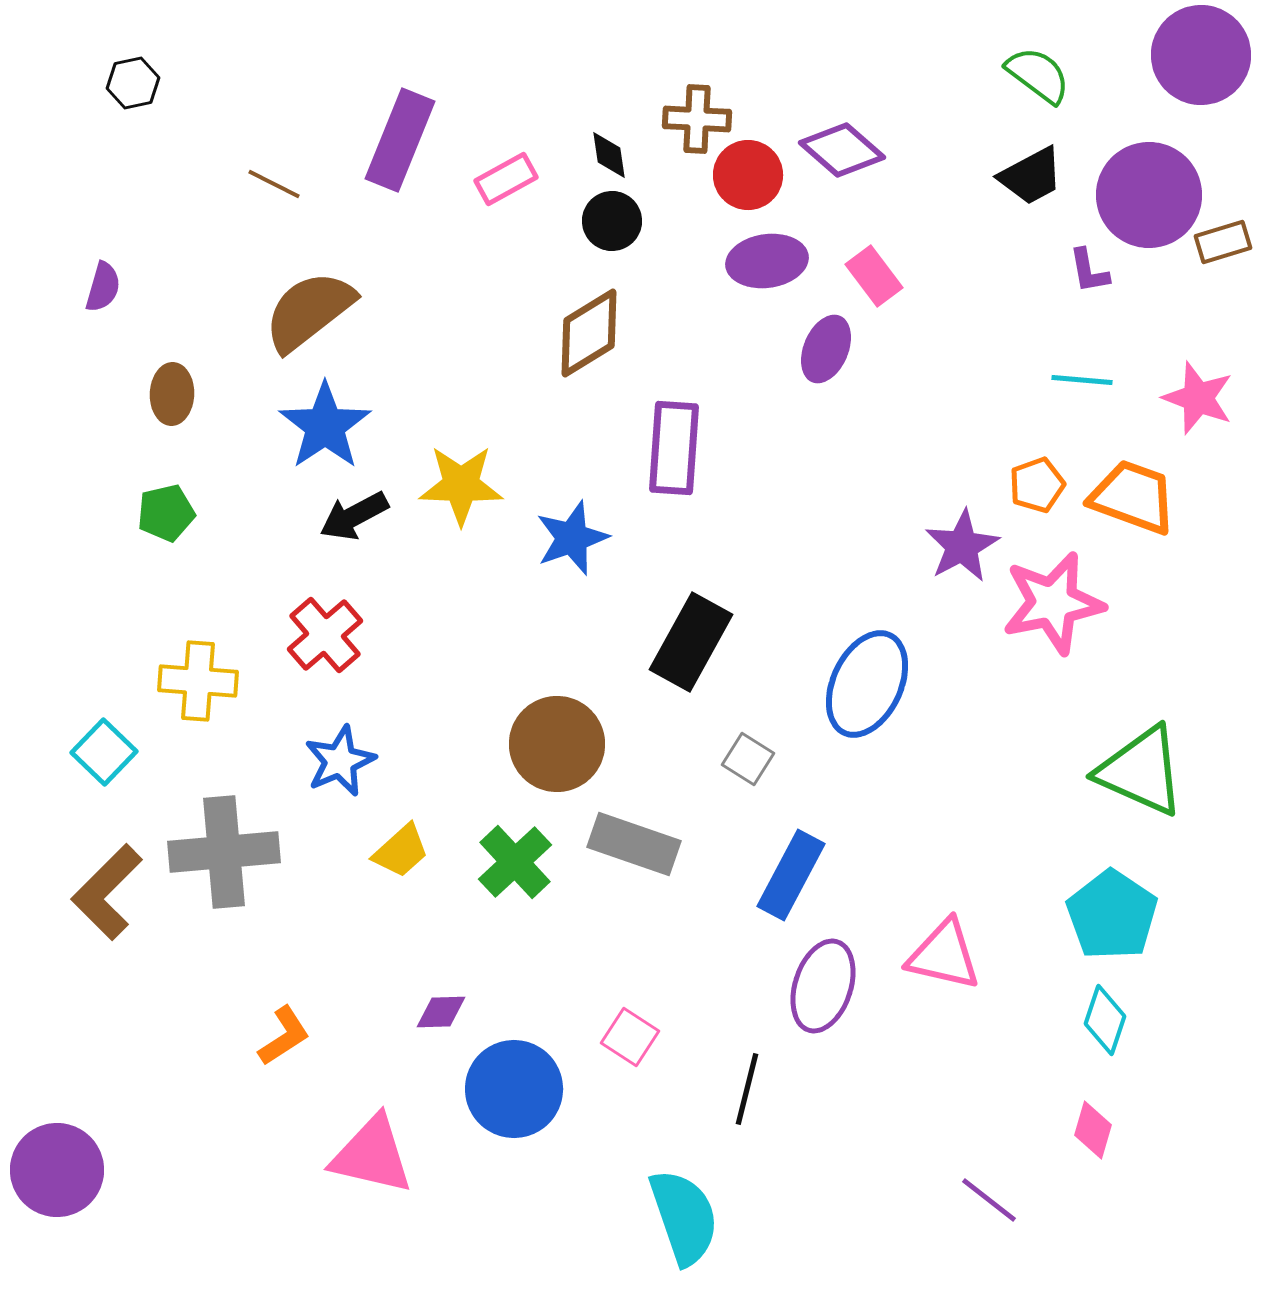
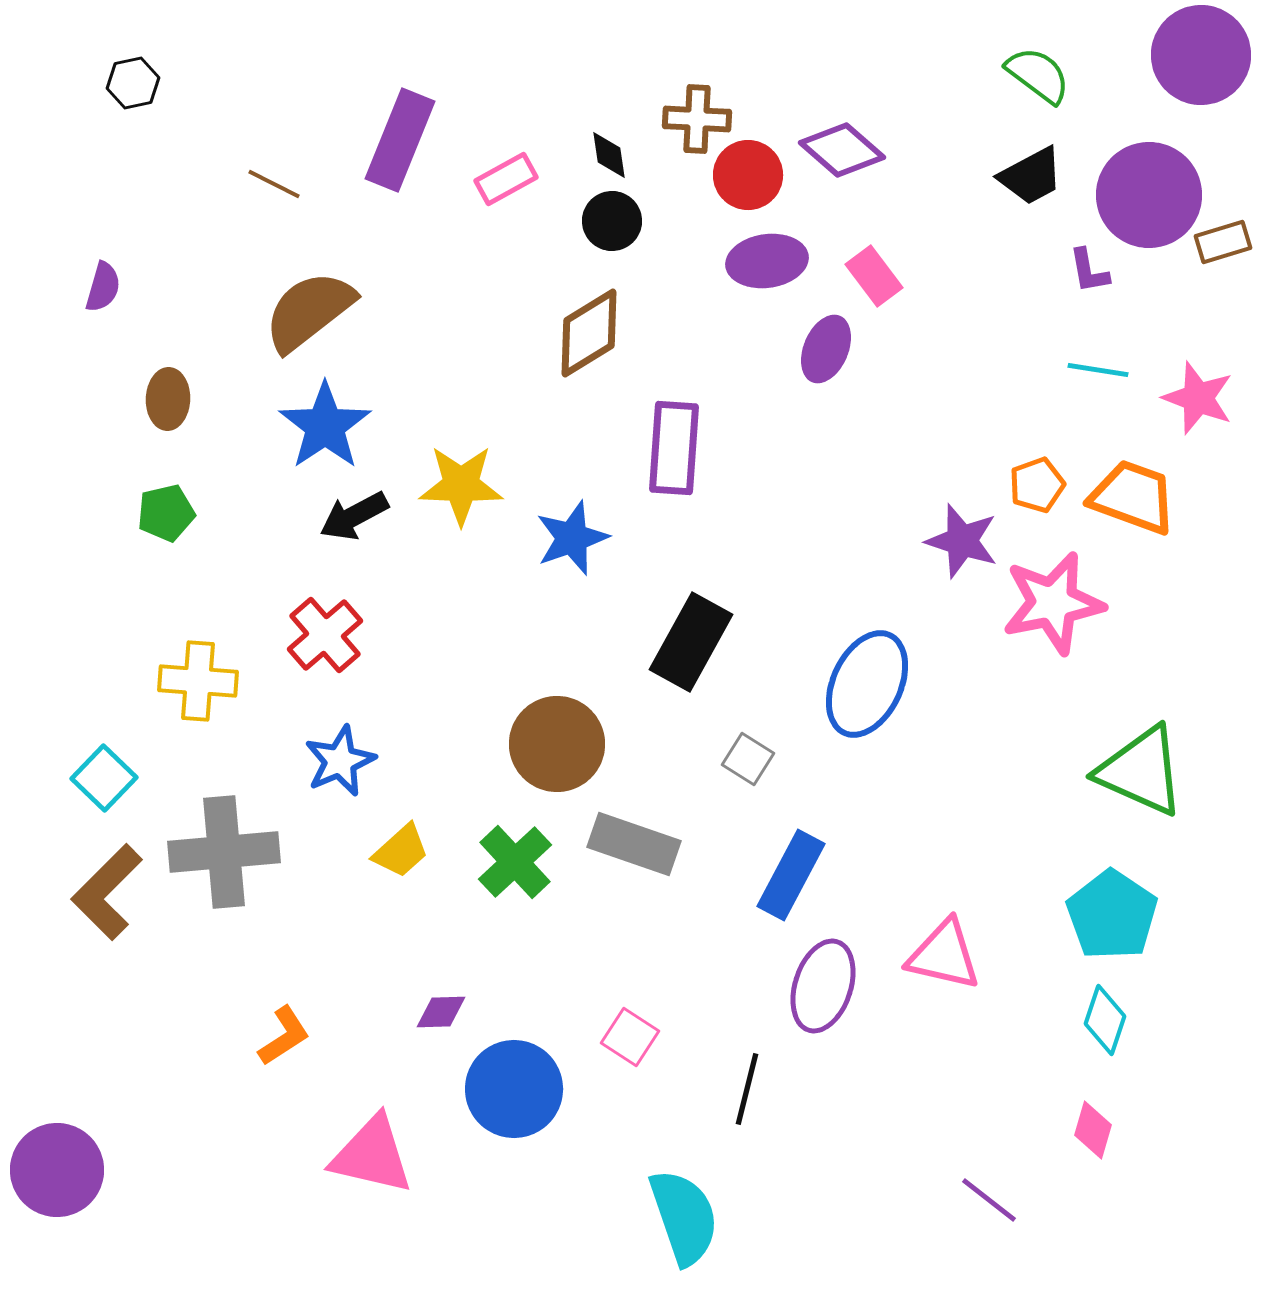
cyan line at (1082, 380): moved 16 px right, 10 px up; rotated 4 degrees clockwise
brown ellipse at (172, 394): moved 4 px left, 5 px down
purple star at (962, 546): moved 5 px up; rotated 26 degrees counterclockwise
cyan square at (104, 752): moved 26 px down
